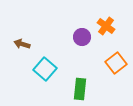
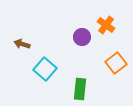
orange cross: moved 1 px up
